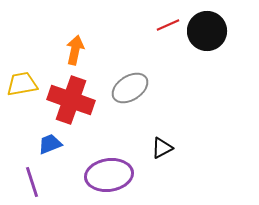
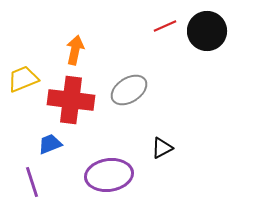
red line: moved 3 px left, 1 px down
yellow trapezoid: moved 1 px right, 5 px up; rotated 12 degrees counterclockwise
gray ellipse: moved 1 px left, 2 px down
red cross: rotated 12 degrees counterclockwise
